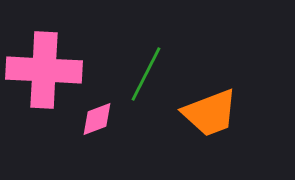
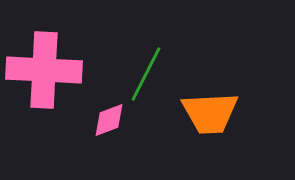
orange trapezoid: rotated 18 degrees clockwise
pink diamond: moved 12 px right, 1 px down
